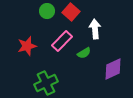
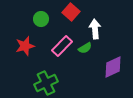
green circle: moved 6 px left, 8 px down
pink rectangle: moved 5 px down
red star: moved 2 px left
green semicircle: moved 1 px right, 5 px up
purple diamond: moved 2 px up
